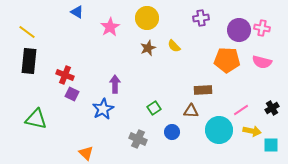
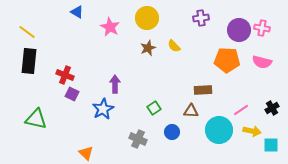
pink star: rotated 12 degrees counterclockwise
